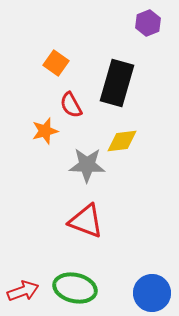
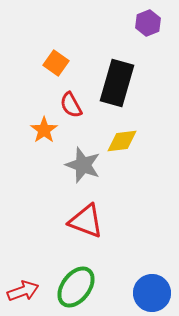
orange star: moved 1 px left, 1 px up; rotated 20 degrees counterclockwise
gray star: moved 4 px left; rotated 18 degrees clockwise
green ellipse: moved 1 px right, 1 px up; rotated 66 degrees counterclockwise
